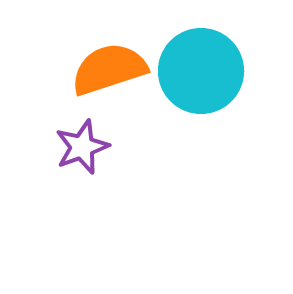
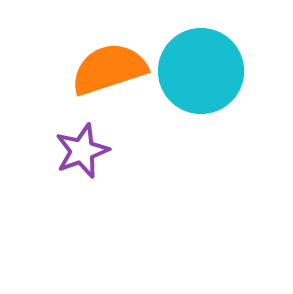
purple star: moved 4 px down
